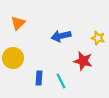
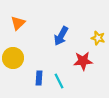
blue arrow: rotated 48 degrees counterclockwise
red star: rotated 18 degrees counterclockwise
cyan line: moved 2 px left
